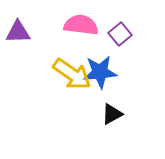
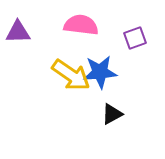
purple square: moved 15 px right, 4 px down; rotated 20 degrees clockwise
yellow arrow: moved 1 px left, 1 px down
